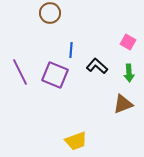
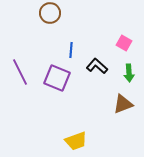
pink square: moved 4 px left, 1 px down
purple square: moved 2 px right, 3 px down
